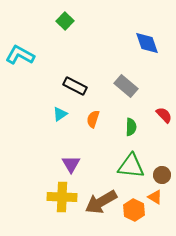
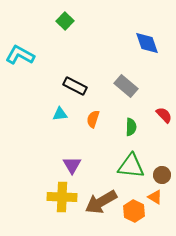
cyan triangle: rotated 28 degrees clockwise
purple triangle: moved 1 px right, 1 px down
orange hexagon: moved 1 px down
